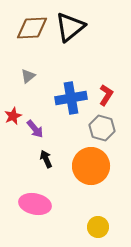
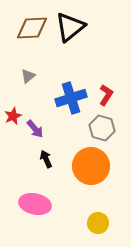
blue cross: rotated 8 degrees counterclockwise
yellow circle: moved 4 px up
